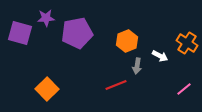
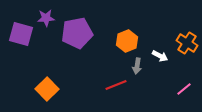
purple square: moved 1 px right, 1 px down
